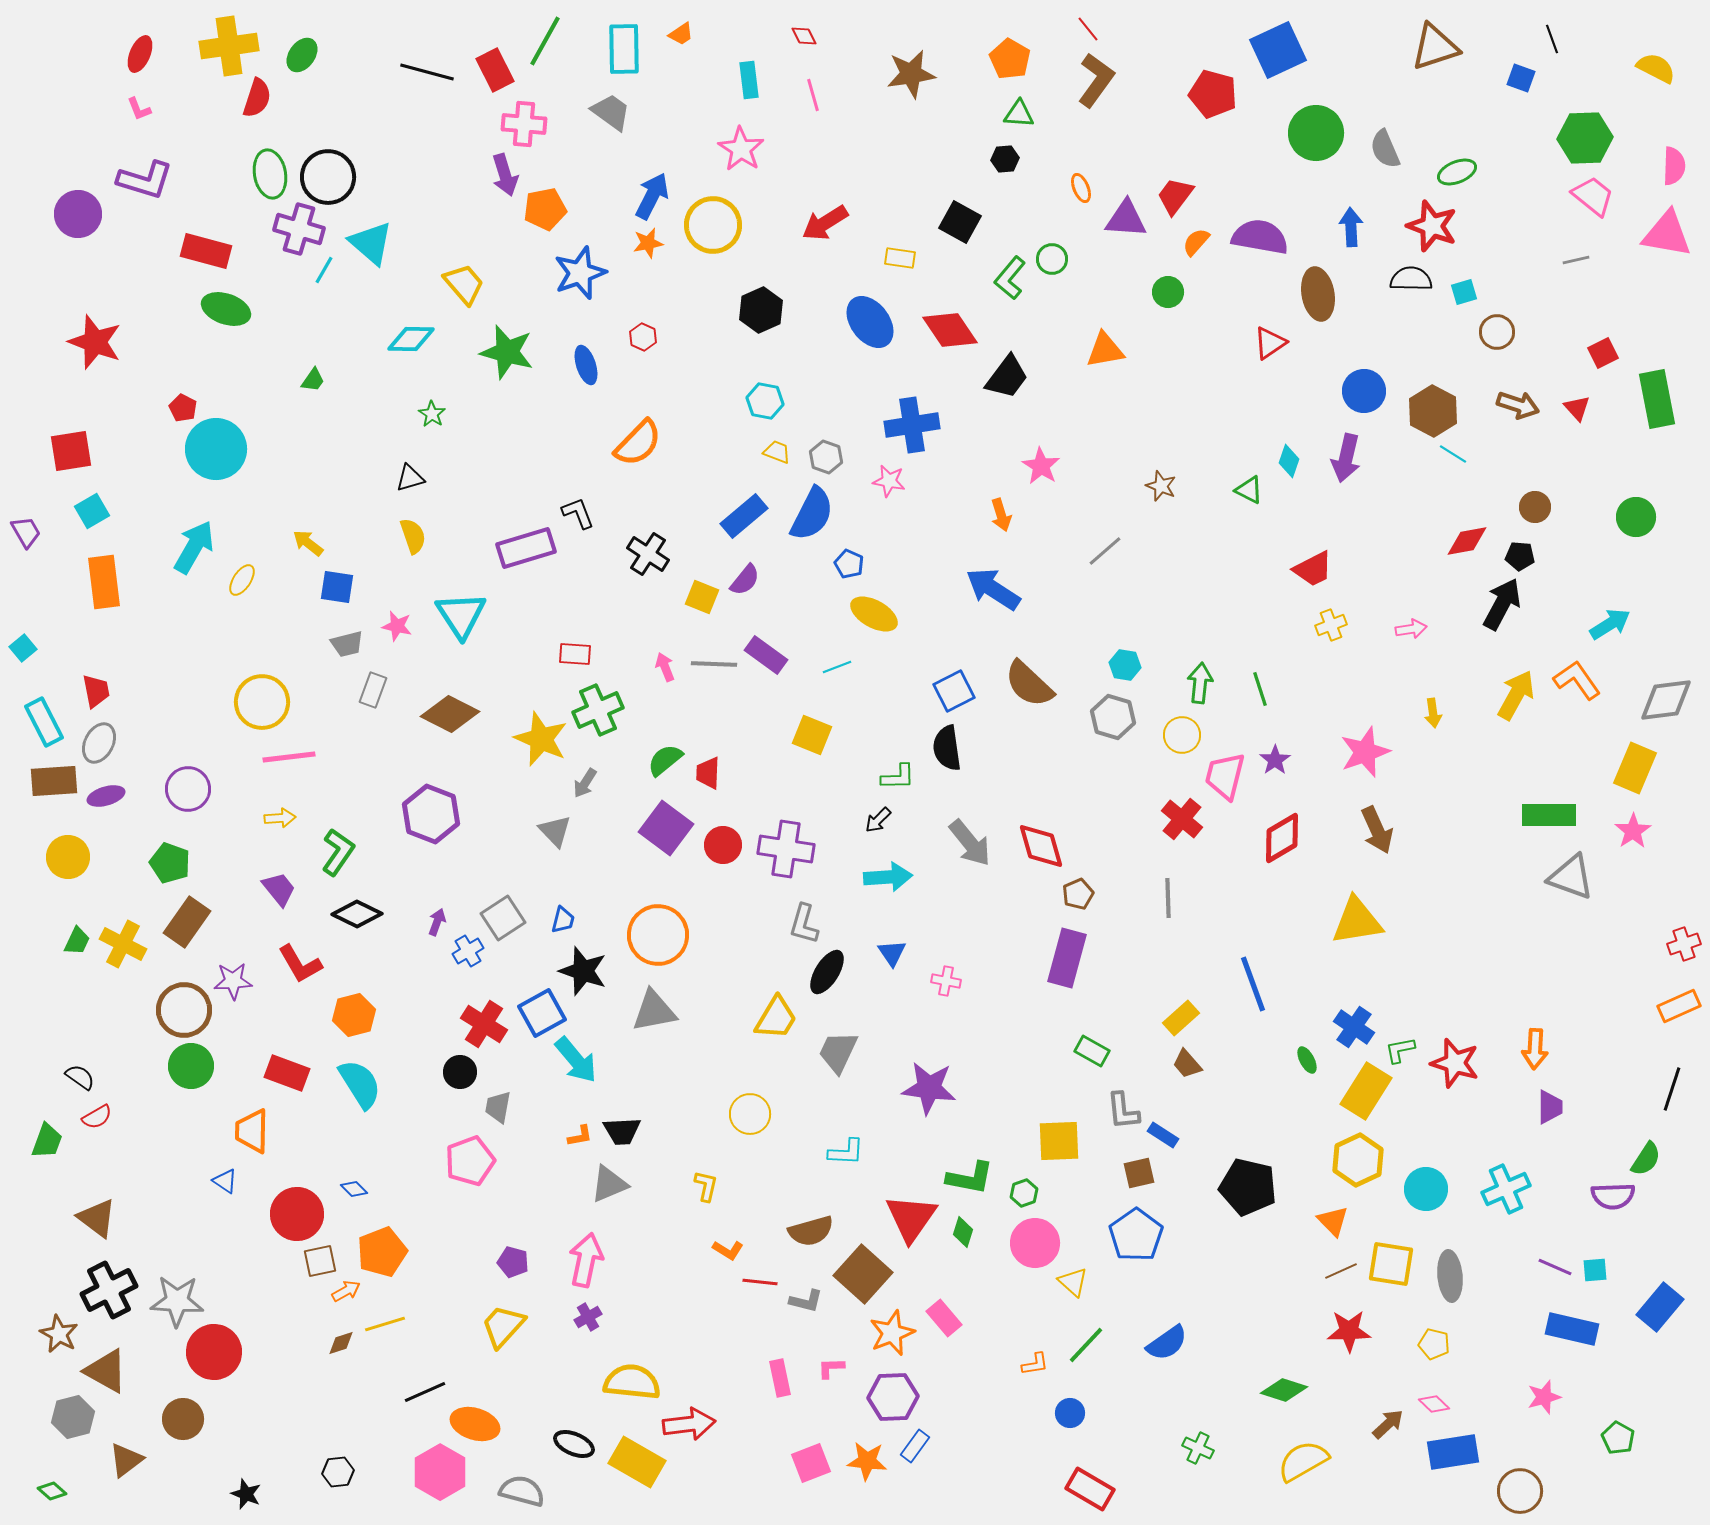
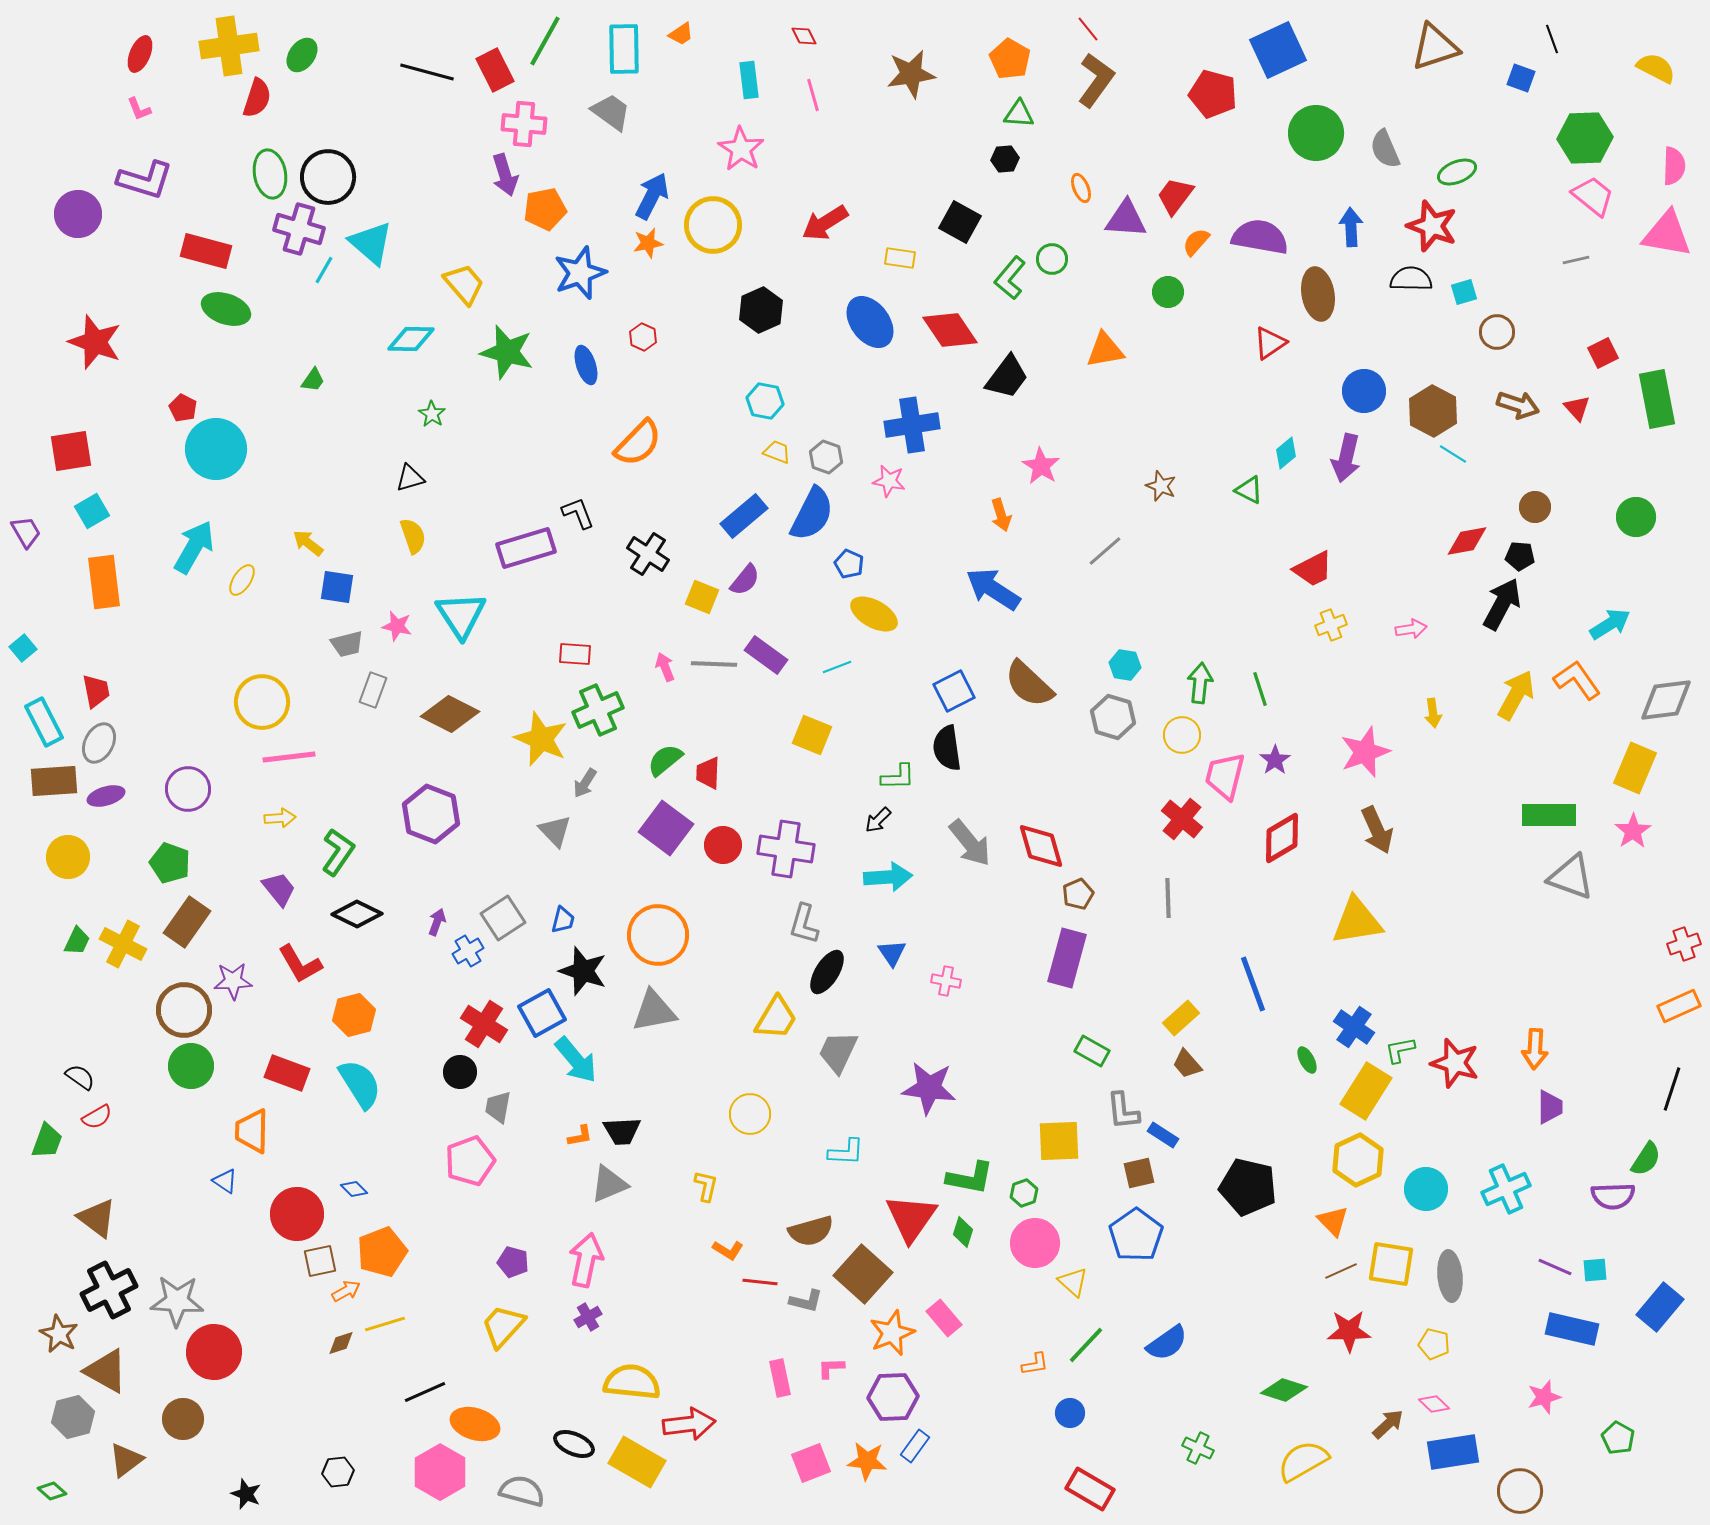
cyan diamond at (1289, 461): moved 3 px left, 8 px up; rotated 32 degrees clockwise
